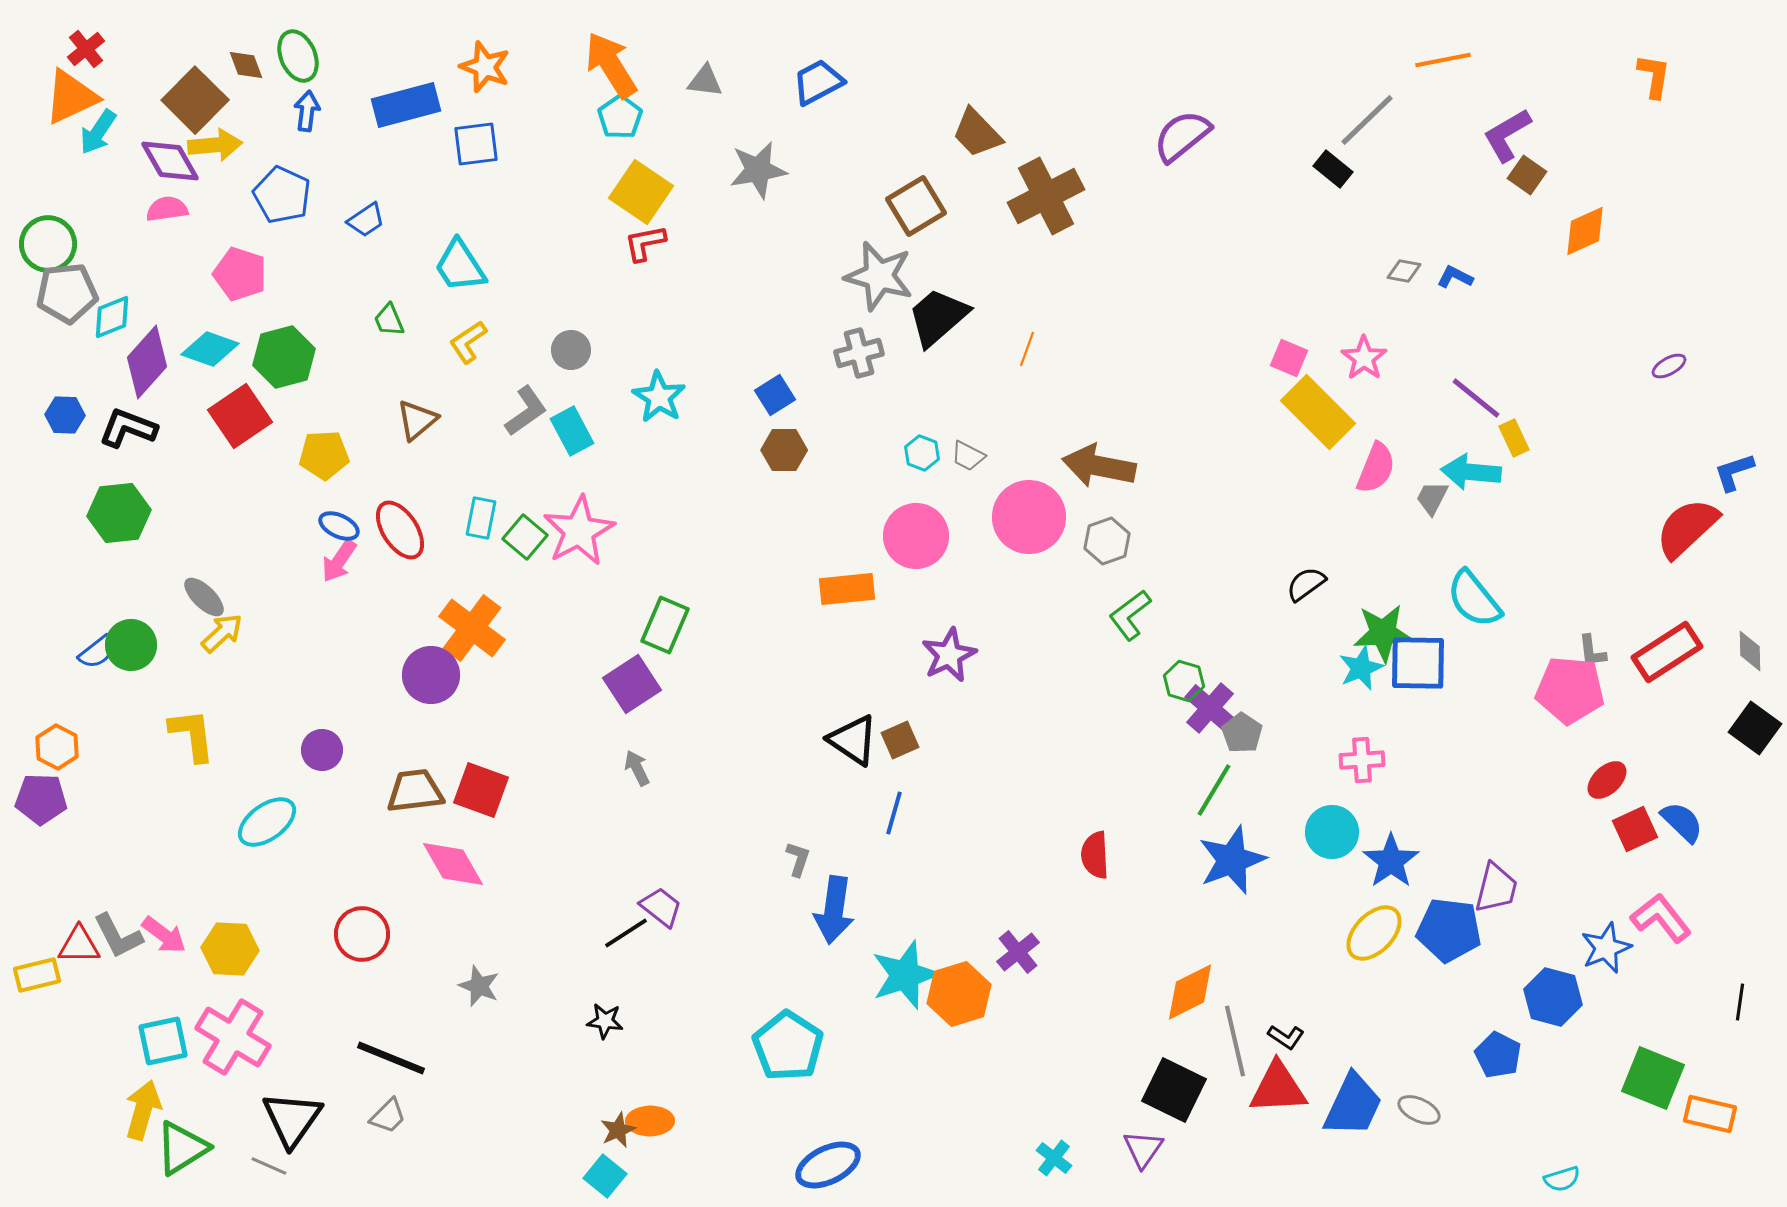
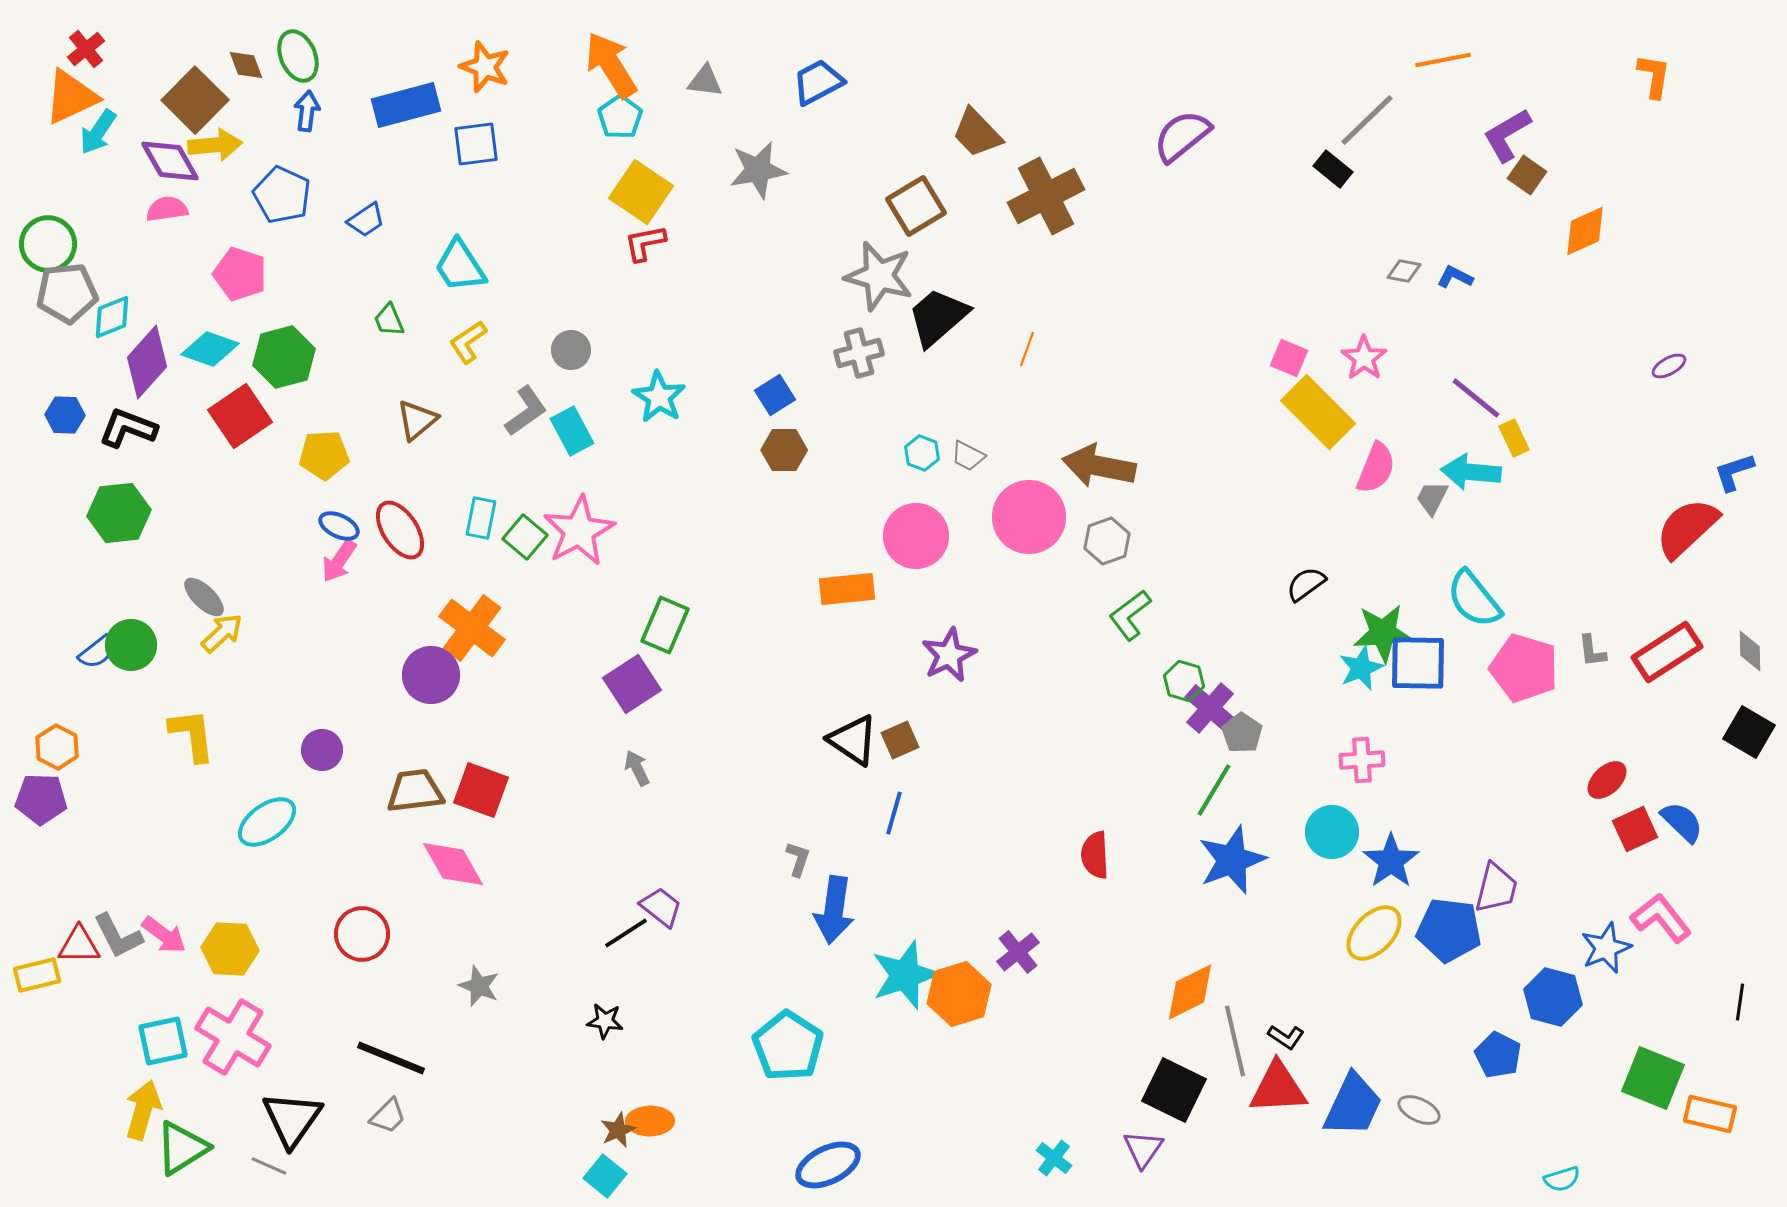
pink pentagon at (1570, 690): moved 46 px left, 22 px up; rotated 12 degrees clockwise
black square at (1755, 728): moved 6 px left, 4 px down; rotated 6 degrees counterclockwise
